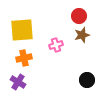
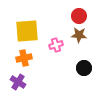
yellow square: moved 5 px right, 1 px down
brown star: moved 3 px left; rotated 21 degrees clockwise
black circle: moved 3 px left, 12 px up
